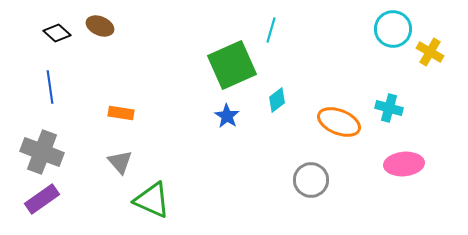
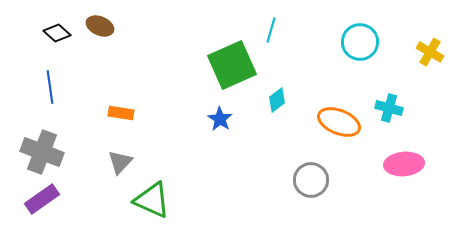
cyan circle: moved 33 px left, 13 px down
blue star: moved 7 px left, 3 px down
gray triangle: rotated 24 degrees clockwise
